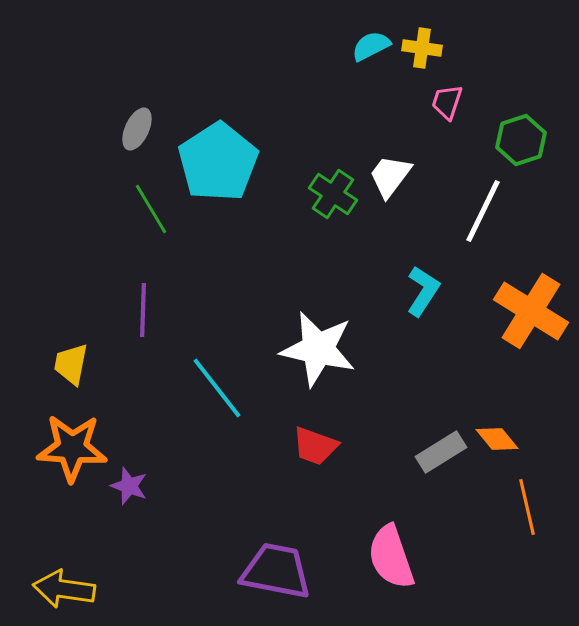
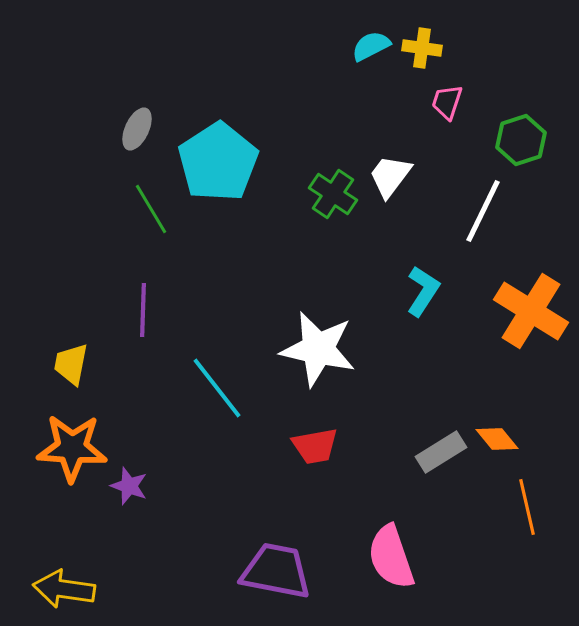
red trapezoid: rotated 30 degrees counterclockwise
